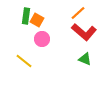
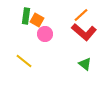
orange line: moved 3 px right, 2 px down
pink circle: moved 3 px right, 5 px up
green triangle: moved 5 px down; rotated 16 degrees clockwise
